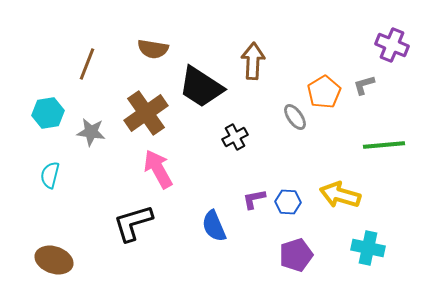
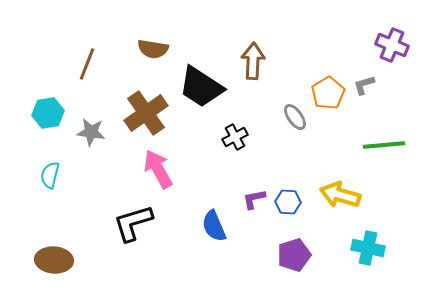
orange pentagon: moved 4 px right, 1 px down
purple pentagon: moved 2 px left
brown ellipse: rotated 15 degrees counterclockwise
